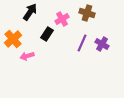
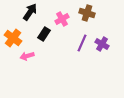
black rectangle: moved 3 px left
orange cross: moved 1 px up; rotated 12 degrees counterclockwise
